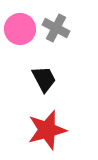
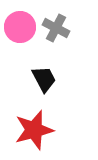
pink circle: moved 2 px up
red star: moved 13 px left
